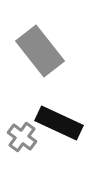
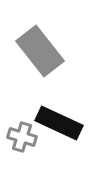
gray cross: rotated 20 degrees counterclockwise
